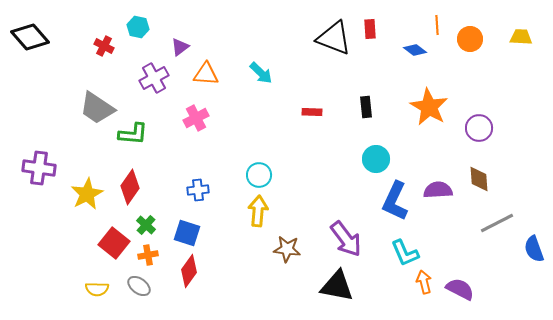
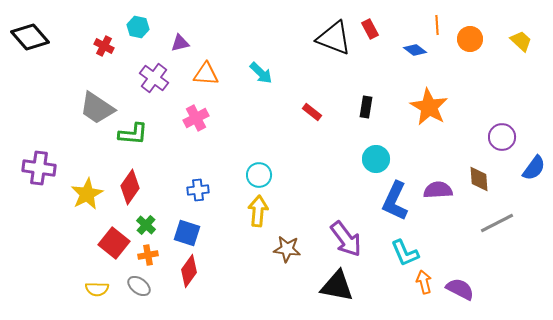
red rectangle at (370, 29): rotated 24 degrees counterclockwise
yellow trapezoid at (521, 37): moved 4 px down; rotated 40 degrees clockwise
purple triangle at (180, 47): moved 4 px up; rotated 24 degrees clockwise
purple cross at (154, 78): rotated 24 degrees counterclockwise
black rectangle at (366, 107): rotated 15 degrees clockwise
red rectangle at (312, 112): rotated 36 degrees clockwise
purple circle at (479, 128): moved 23 px right, 9 px down
blue semicircle at (534, 249): moved 81 px up; rotated 124 degrees counterclockwise
